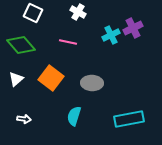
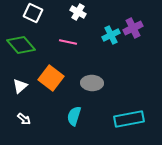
white triangle: moved 4 px right, 7 px down
white arrow: rotated 32 degrees clockwise
